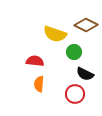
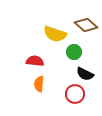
brown diamond: rotated 15 degrees clockwise
